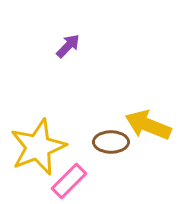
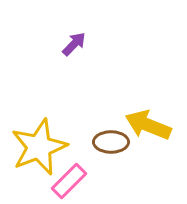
purple arrow: moved 6 px right, 2 px up
yellow star: moved 1 px right
